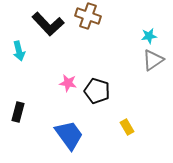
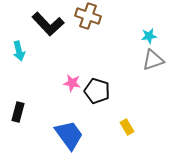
gray triangle: rotated 15 degrees clockwise
pink star: moved 4 px right
